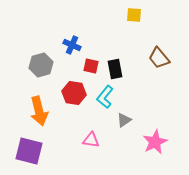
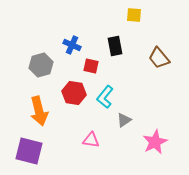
black rectangle: moved 23 px up
